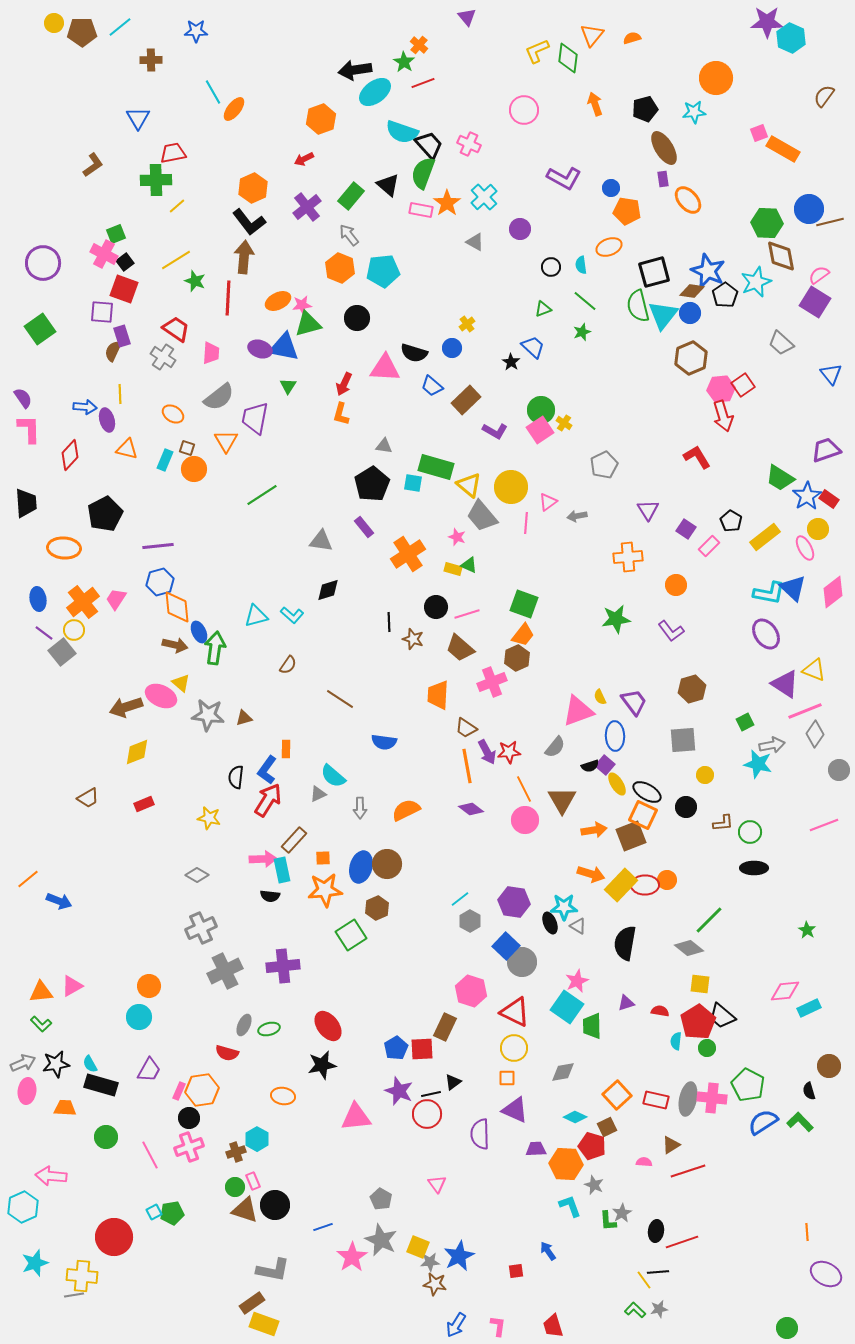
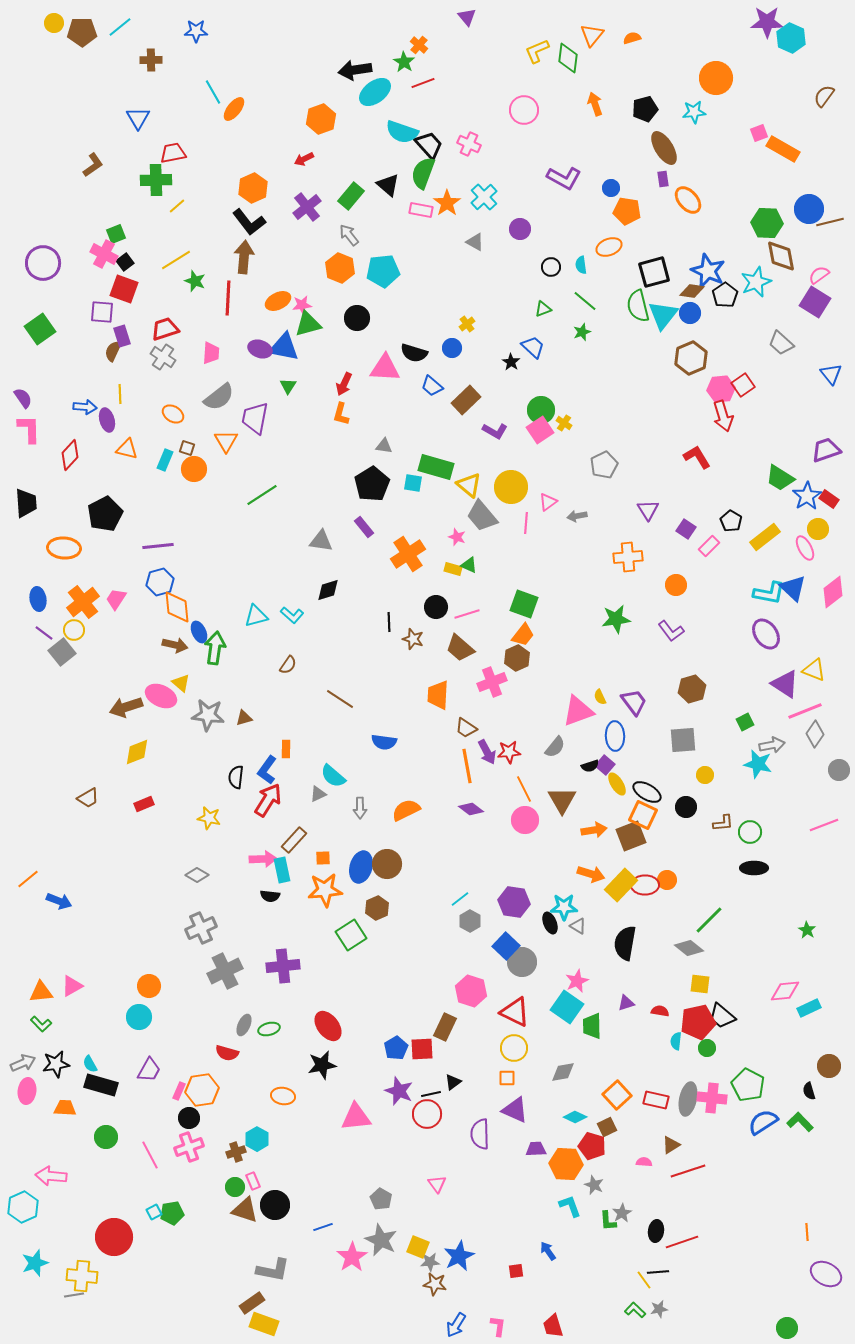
red trapezoid at (176, 329): moved 11 px left; rotated 52 degrees counterclockwise
red pentagon at (698, 1022): rotated 20 degrees clockwise
